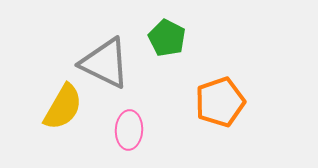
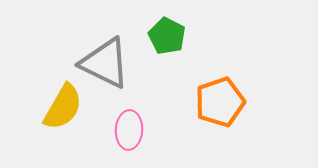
green pentagon: moved 2 px up
